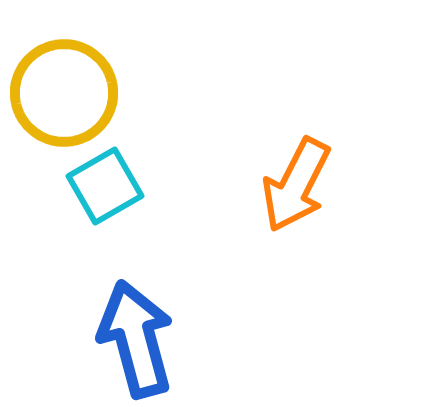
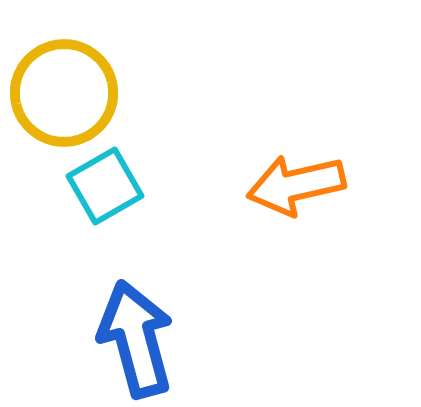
orange arrow: rotated 50 degrees clockwise
